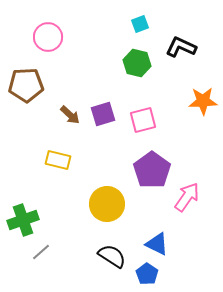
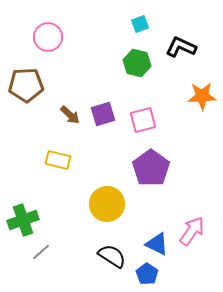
orange star: moved 1 px left, 5 px up
purple pentagon: moved 1 px left, 2 px up
pink arrow: moved 5 px right, 34 px down
